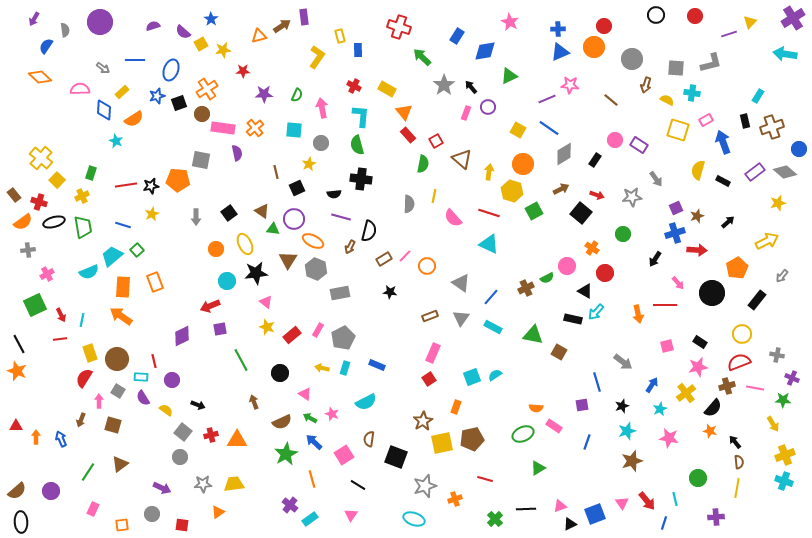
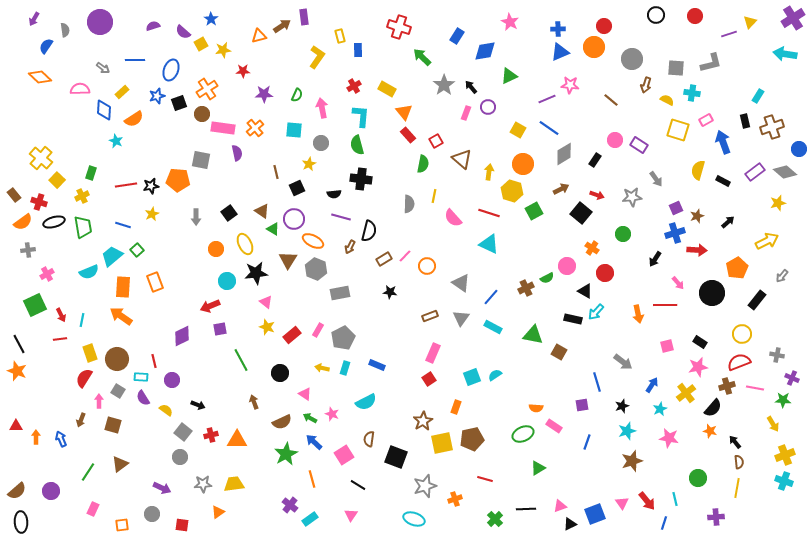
red cross at (354, 86): rotated 32 degrees clockwise
green triangle at (273, 229): rotated 24 degrees clockwise
